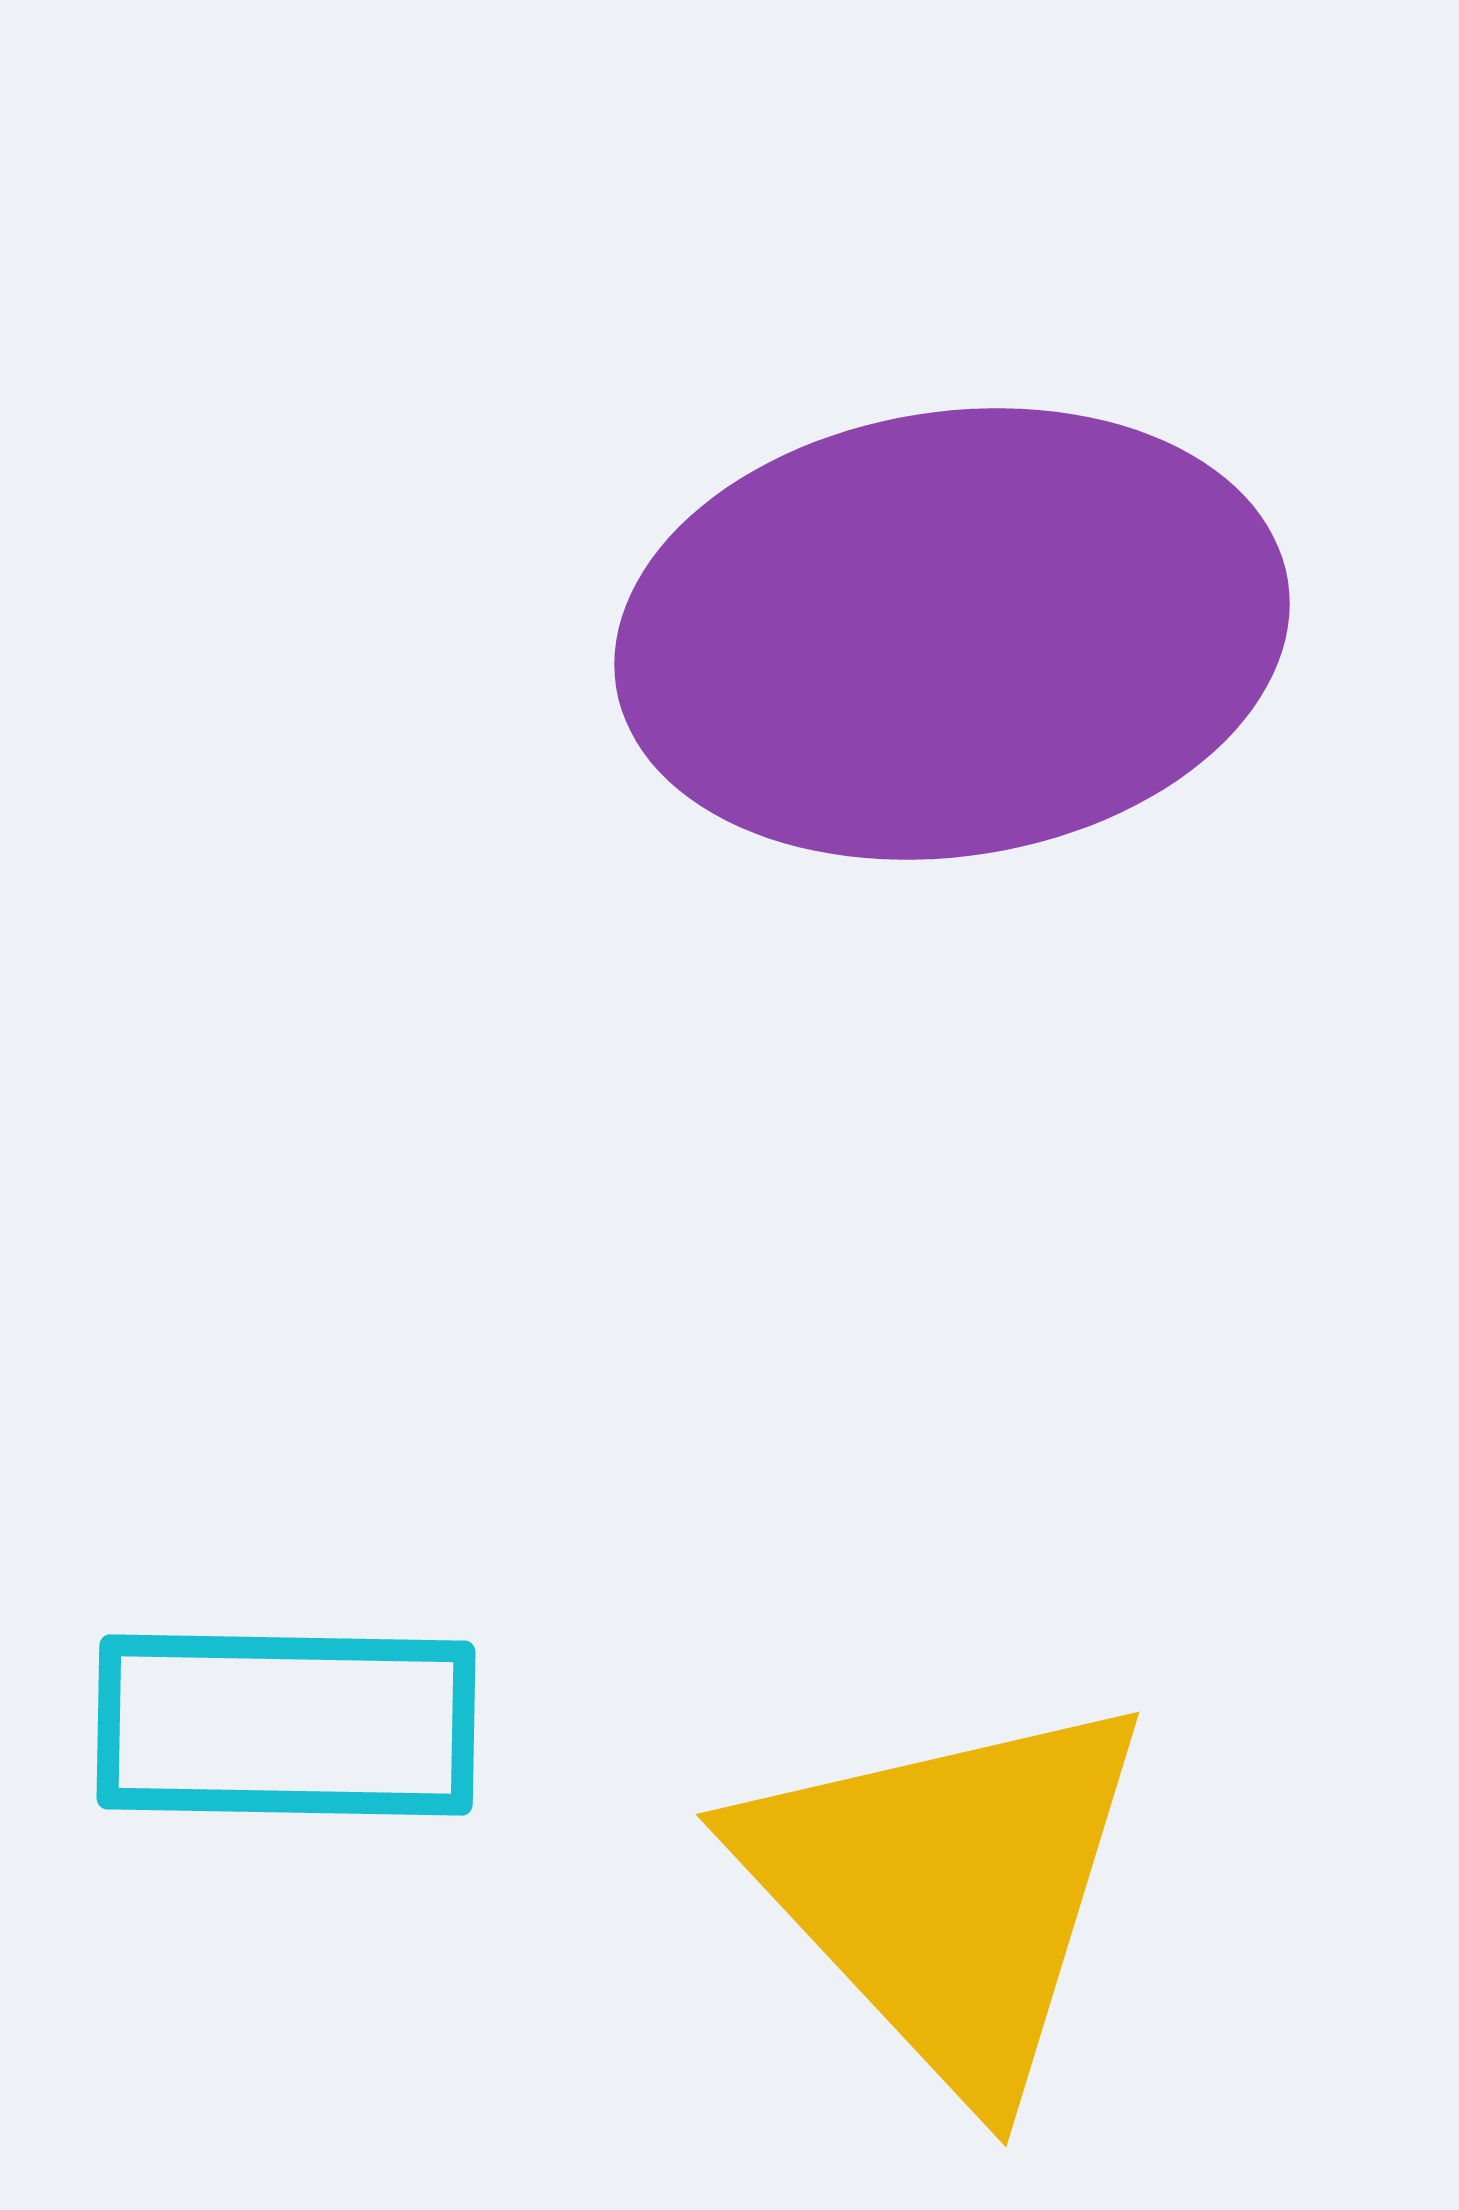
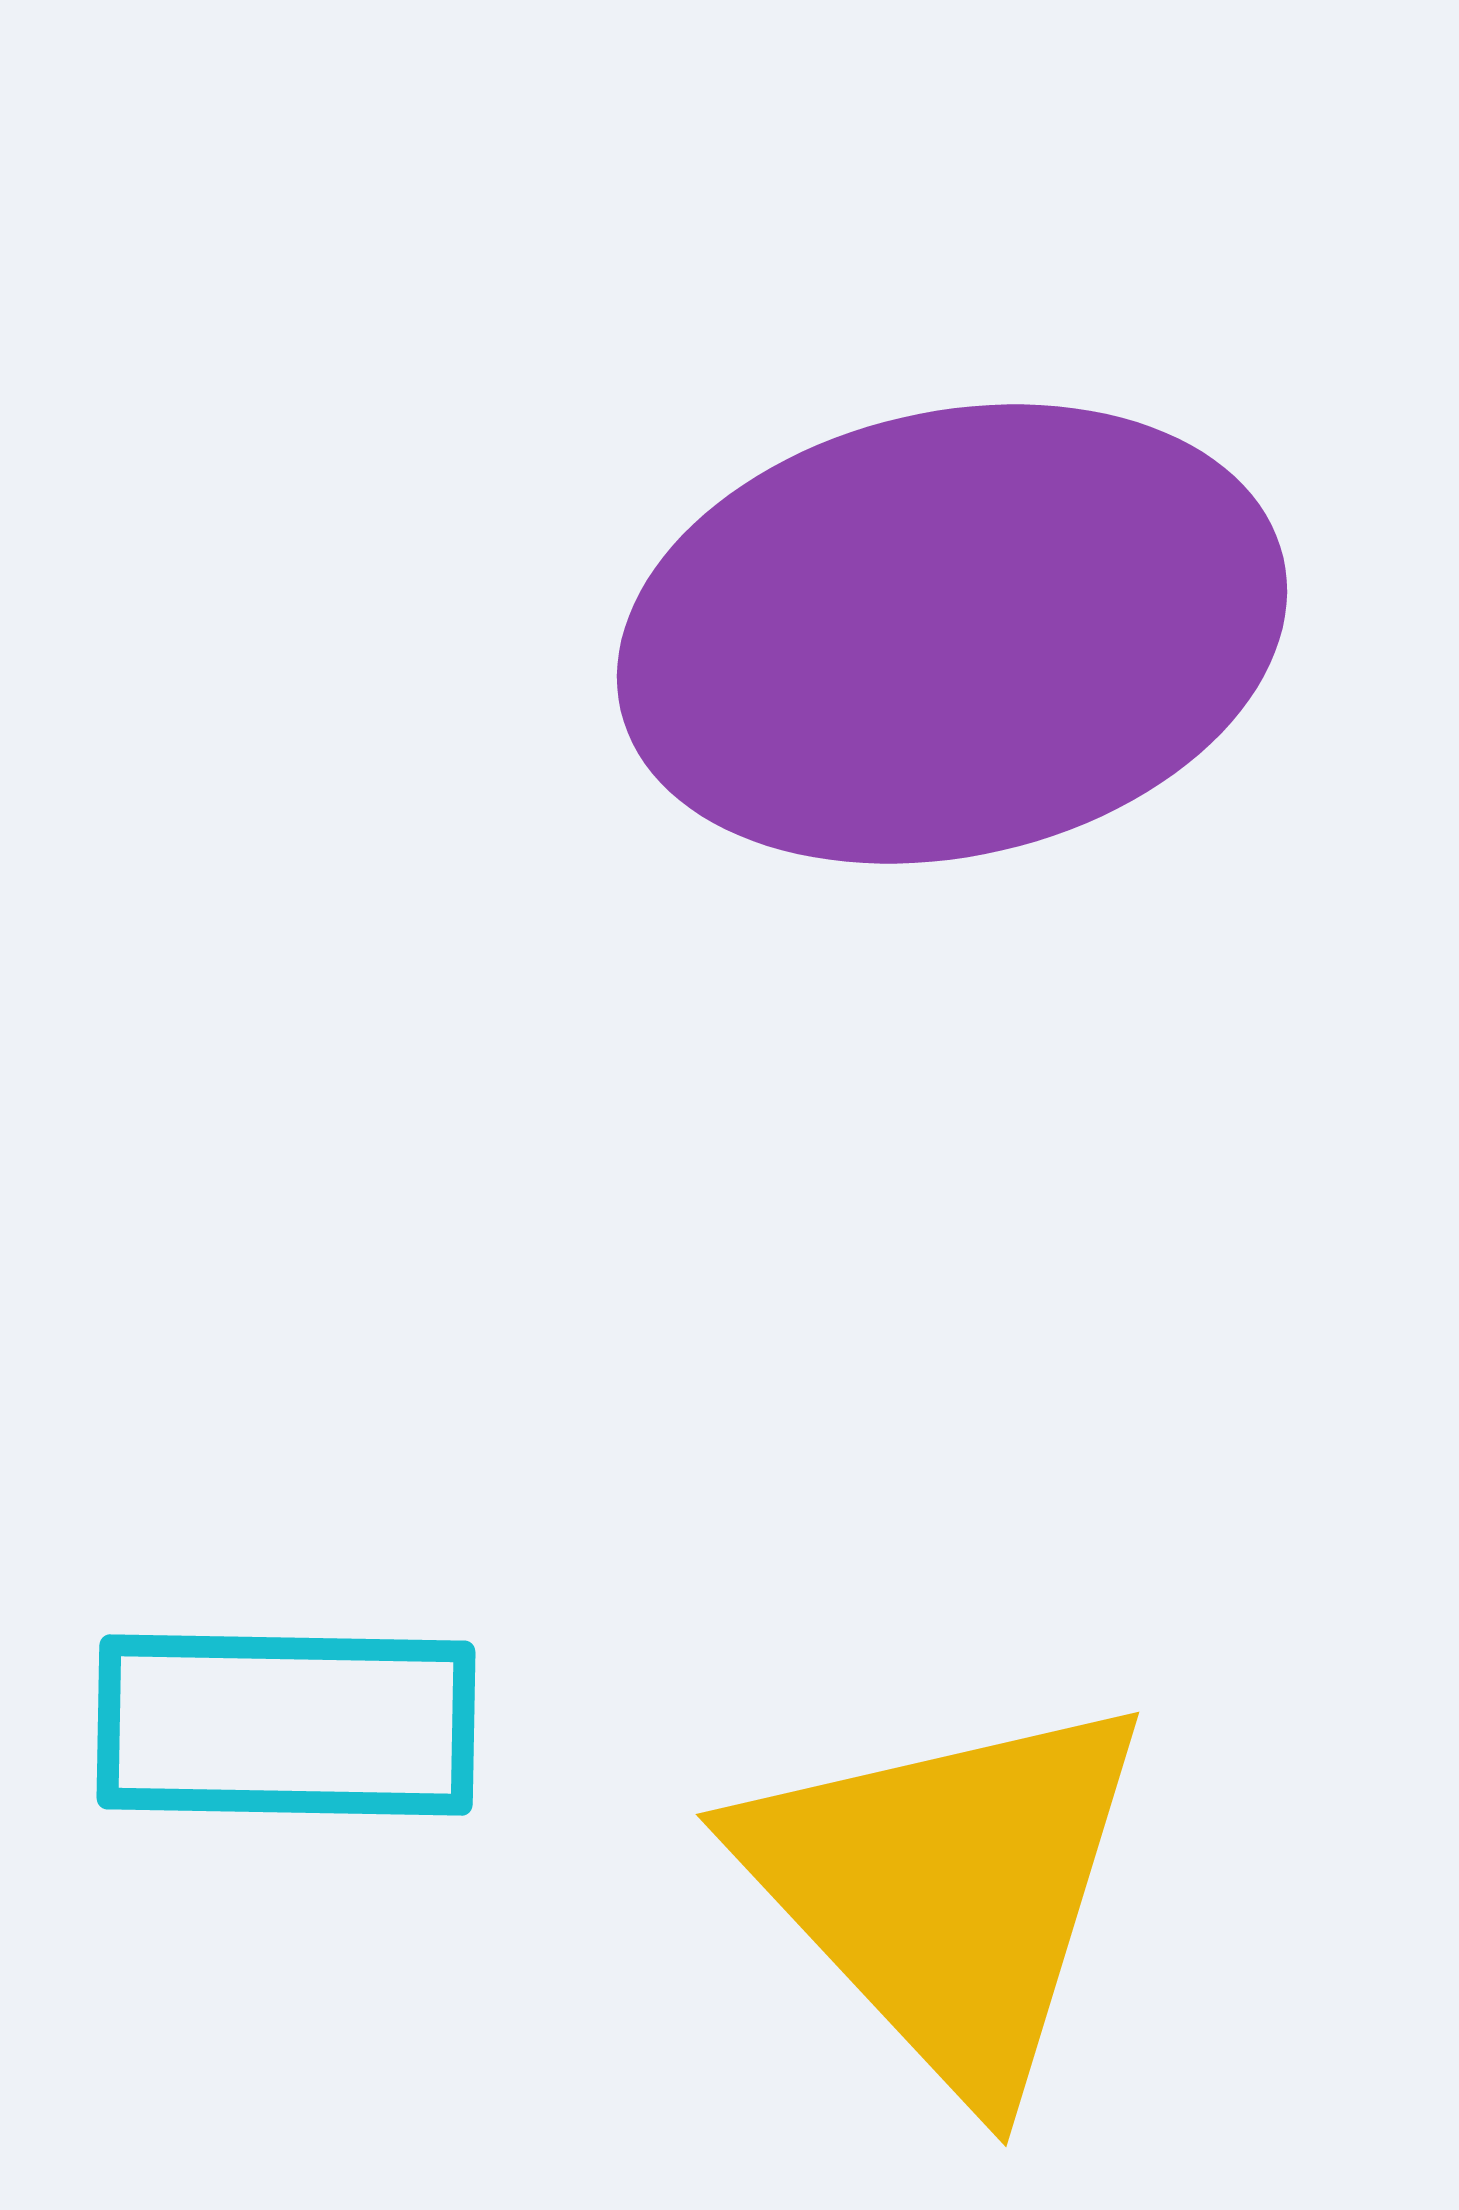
purple ellipse: rotated 4 degrees counterclockwise
